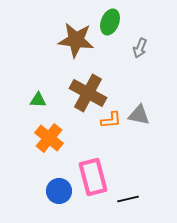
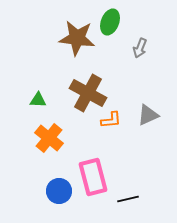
brown star: moved 1 px right, 2 px up
gray triangle: moved 9 px right; rotated 35 degrees counterclockwise
